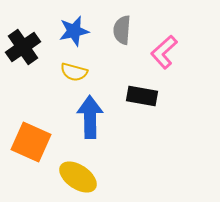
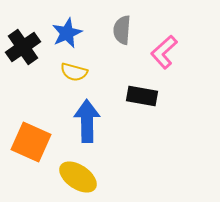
blue star: moved 7 px left, 2 px down; rotated 12 degrees counterclockwise
blue arrow: moved 3 px left, 4 px down
